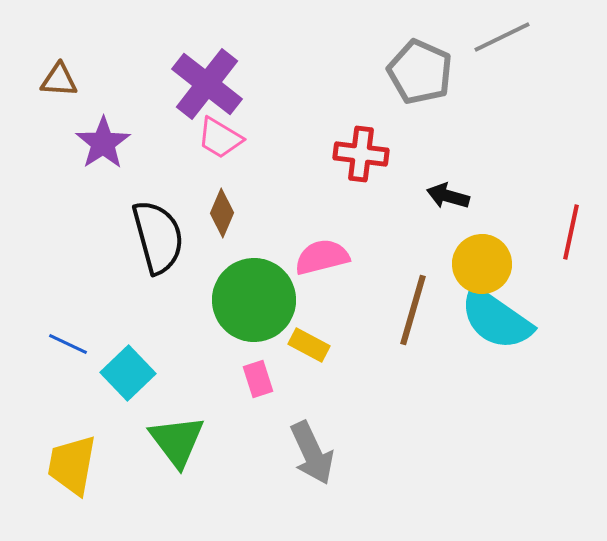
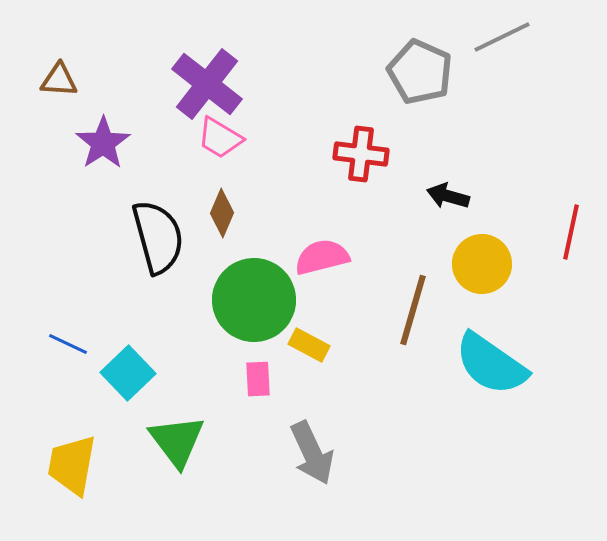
cyan semicircle: moved 5 px left, 45 px down
pink rectangle: rotated 15 degrees clockwise
